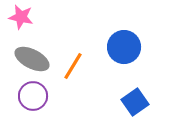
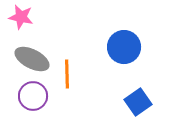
orange line: moved 6 px left, 8 px down; rotated 32 degrees counterclockwise
blue square: moved 3 px right
